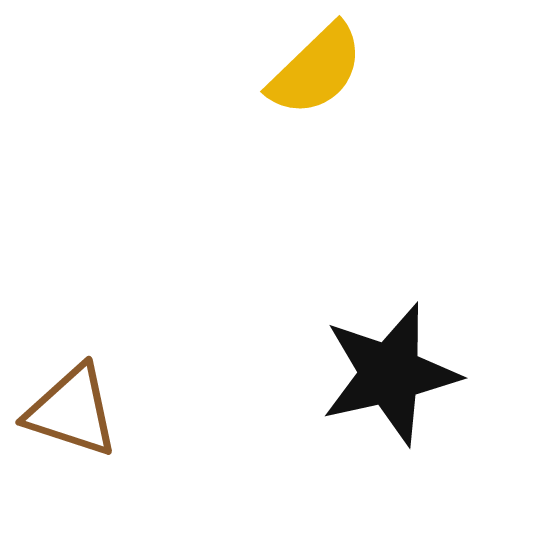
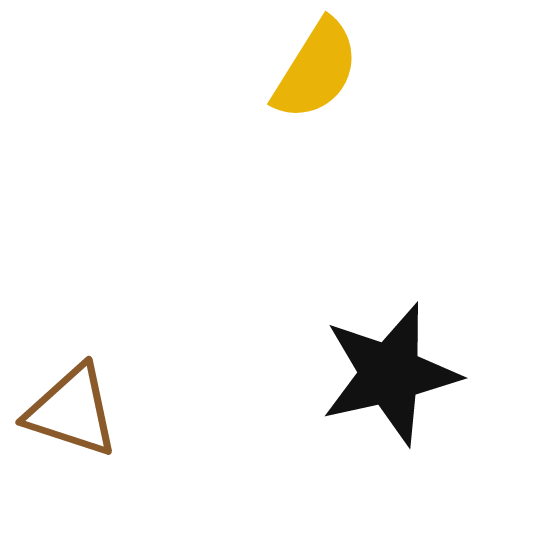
yellow semicircle: rotated 14 degrees counterclockwise
